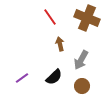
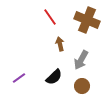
brown cross: moved 2 px down
purple line: moved 3 px left
